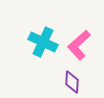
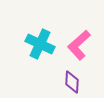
cyan cross: moved 3 px left, 2 px down
